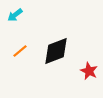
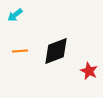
orange line: rotated 35 degrees clockwise
